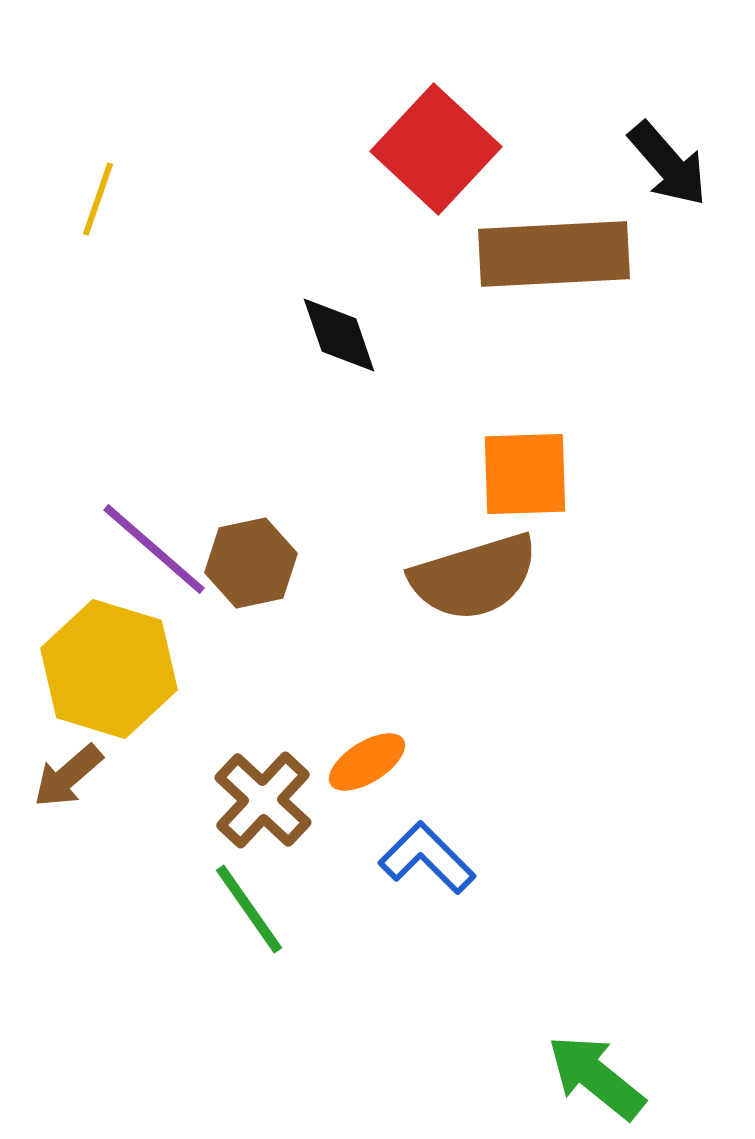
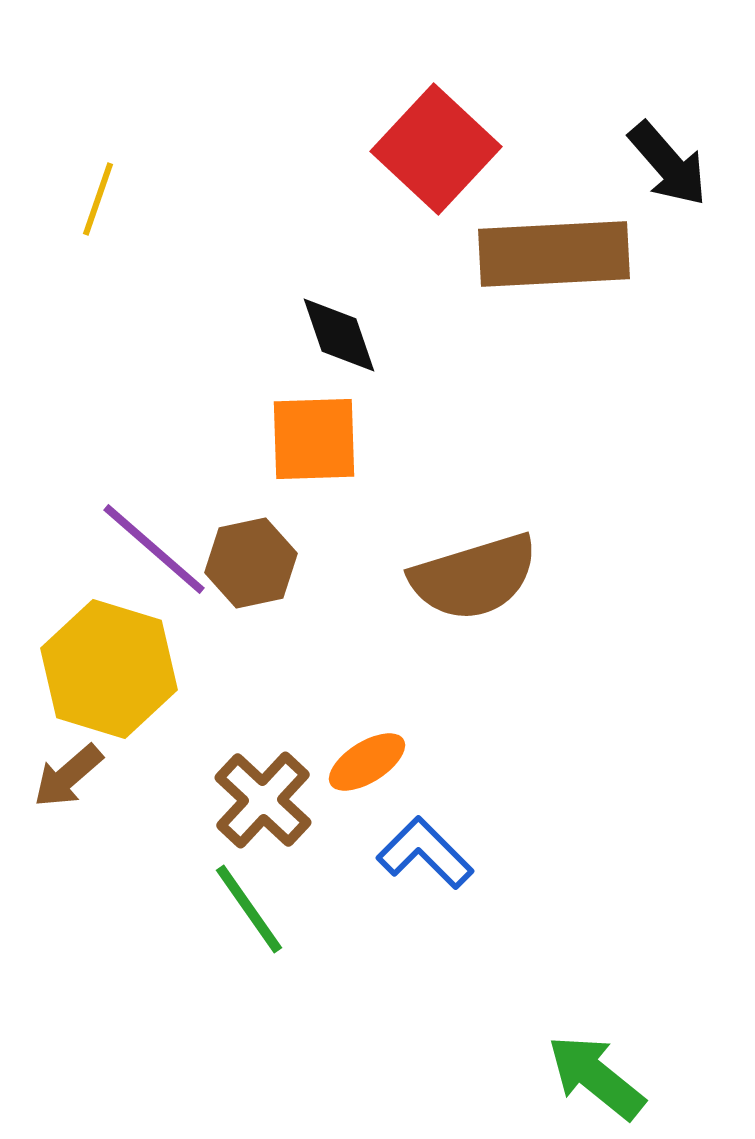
orange square: moved 211 px left, 35 px up
blue L-shape: moved 2 px left, 5 px up
